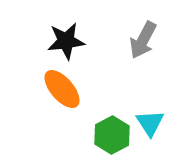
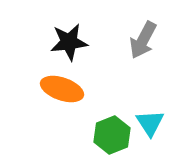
black star: moved 3 px right, 1 px down
orange ellipse: rotated 30 degrees counterclockwise
green hexagon: rotated 6 degrees clockwise
